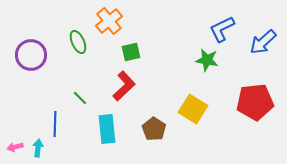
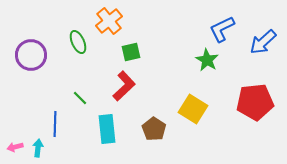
green star: rotated 20 degrees clockwise
